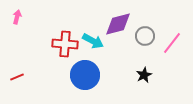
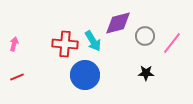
pink arrow: moved 3 px left, 27 px down
purple diamond: moved 1 px up
cyan arrow: rotated 30 degrees clockwise
black star: moved 2 px right, 2 px up; rotated 28 degrees clockwise
